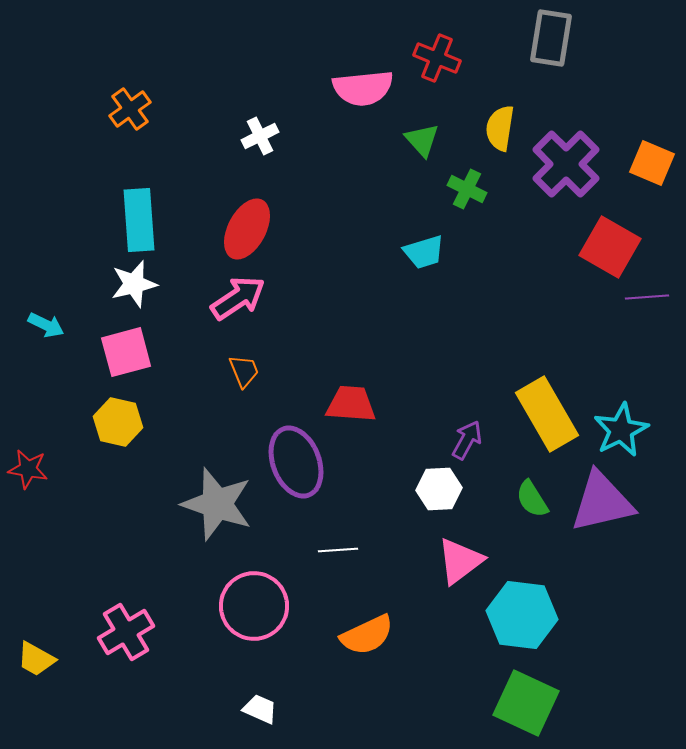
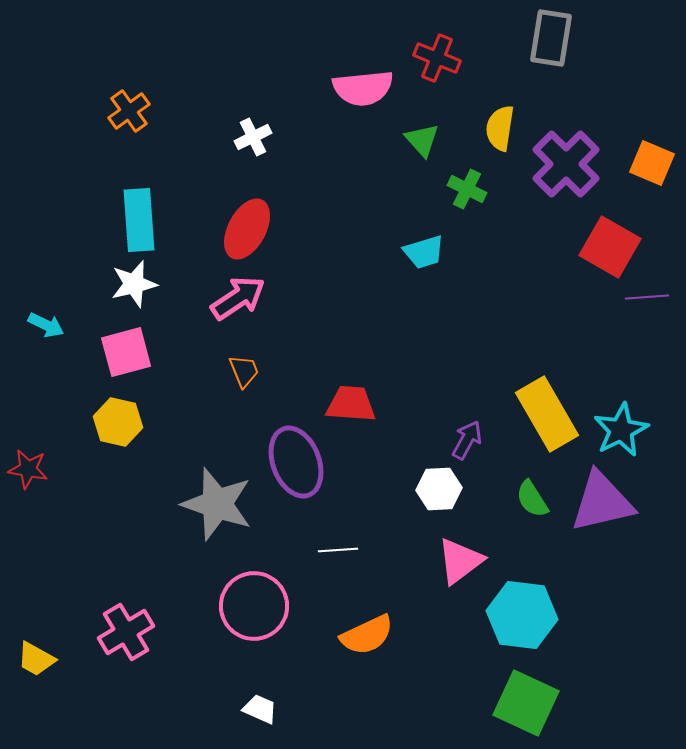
orange cross: moved 1 px left, 2 px down
white cross: moved 7 px left, 1 px down
